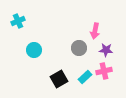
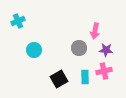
cyan rectangle: rotated 48 degrees counterclockwise
